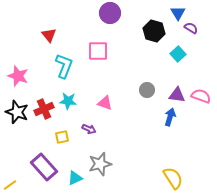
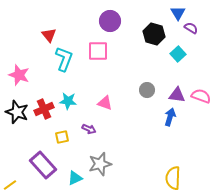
purple circle: moved 8 px down
black hexagon: moved 3 px down
cyan L-shape: moved 7 px up
pink star: moved 1 px right, 1 px up
purple rectangle: moved 1 px left, 2 px up
yellow semicircle: rotated 145 degrees counterclockwise
